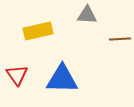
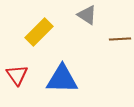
gray triangle: rotated 30 degrees clockwise
yellow rectangle: moved 1 px right, 1 px down; rotated 32 degrees counterclockwise
